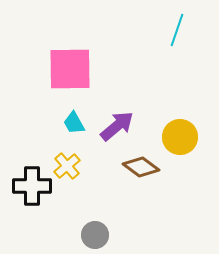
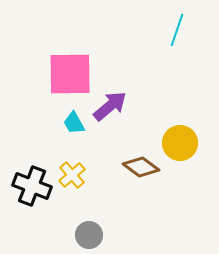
pink square: moved 5 px down
purple arrow: moved 7 px left, 20 px up
yellow circle: moved 6 px down
yellow cross: moved 5 px right, 9 px down
black cross: rotated 21 degrees clockwise
gray circle: moved 6 px left
